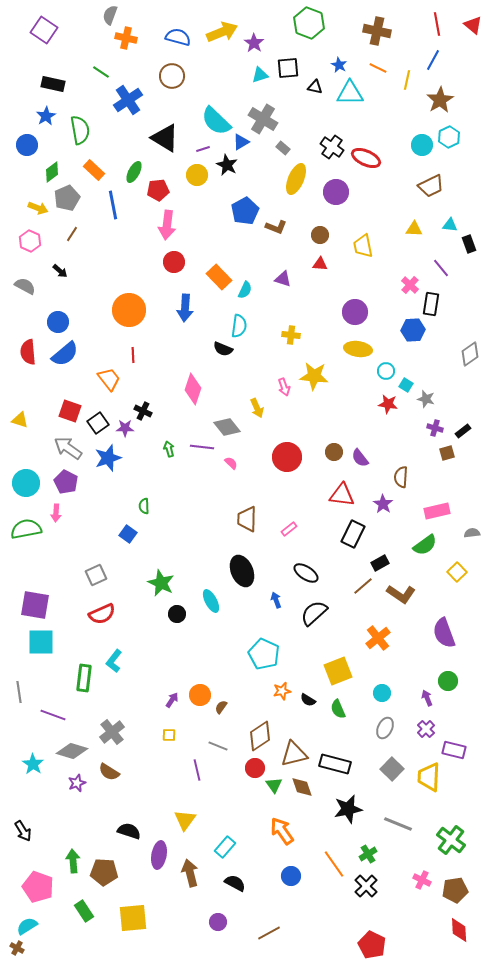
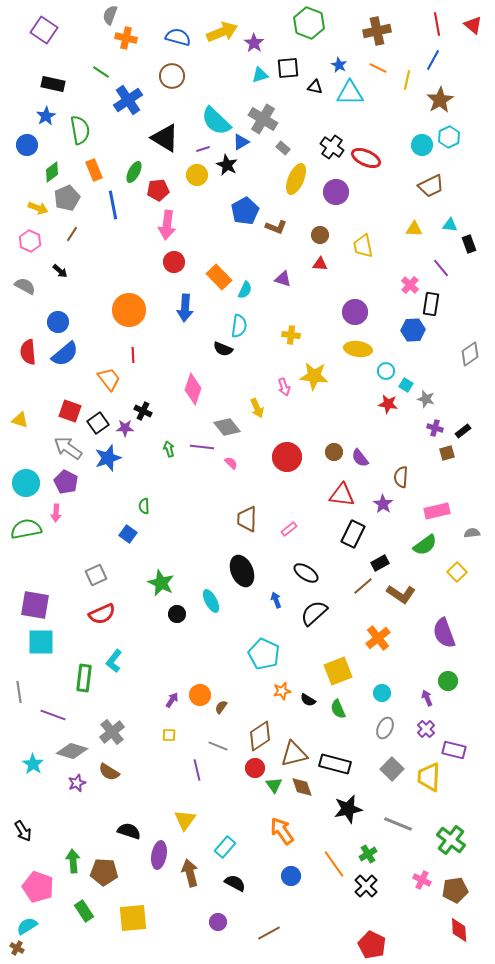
brown cross at (377, 31): rotated 24 degrees counterclockwise
orange rectangle at (94, 170): rotated 25 degrees clockwise
